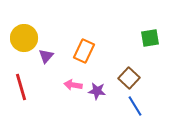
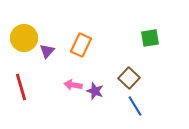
orange rectangle: moved 3 px left, 6 px up
purple triangle: moved 1 px right, 5 px up
purple star: moved 2 px left; rotated 12 degrees clockwise
